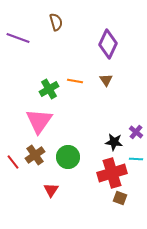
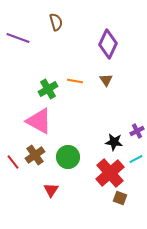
green cross: moved 1 px left
pink triangle: rotated 36 degrees counterclockwise
purple cross: moved 1 px right, 1 px up; rotated 24 degrees clockwise
cyan line: rotated 32 degrees counterclockwise
red cross: moved 2 px left; rotated 24 degrees counterclockwise
